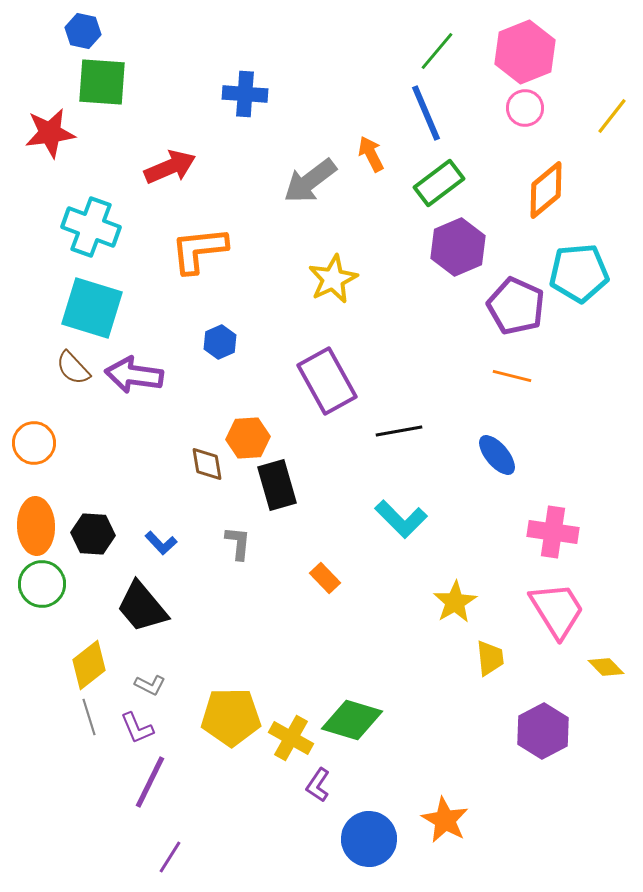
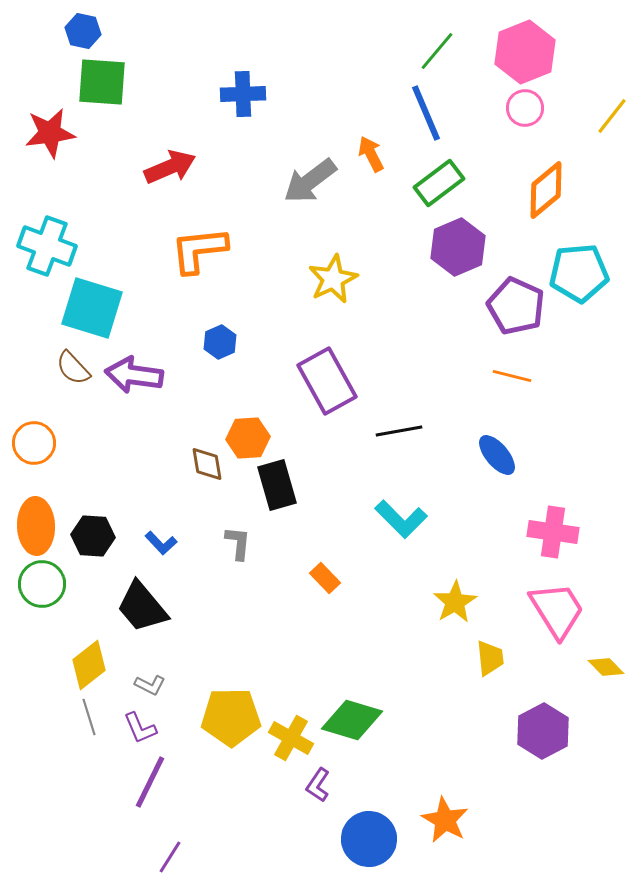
blue cross at (245, 94): moved 2 px left; rotated 6 degrees counterclockwise
cyan cross at (91, 227): moved 44 px left, 19 px down
black hexagon at (93, 534): moved 2 px down
purple L-shape at (137, 728): moved 3 px right
